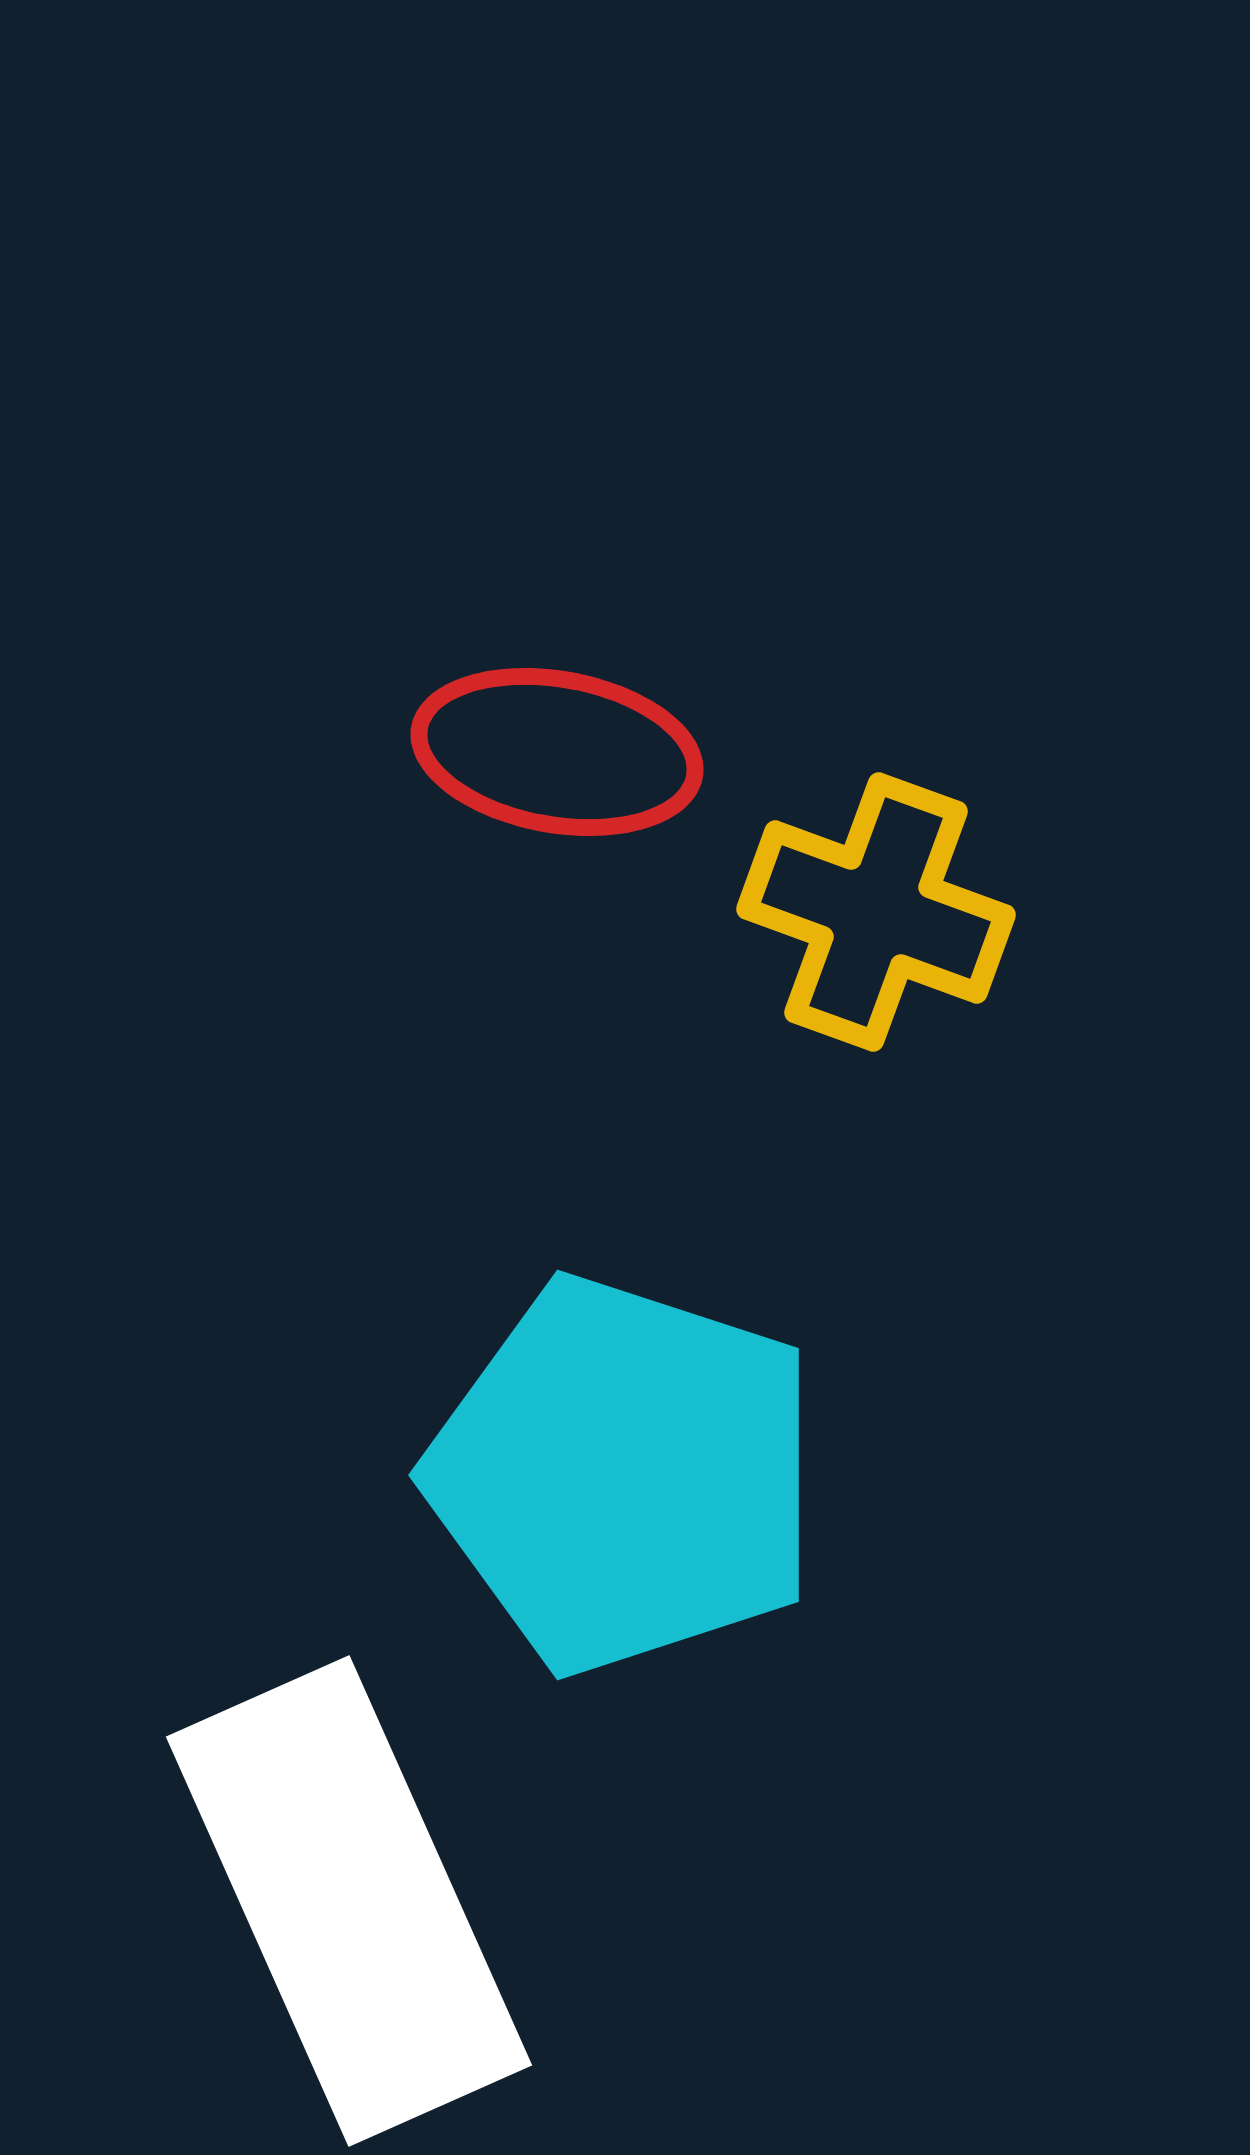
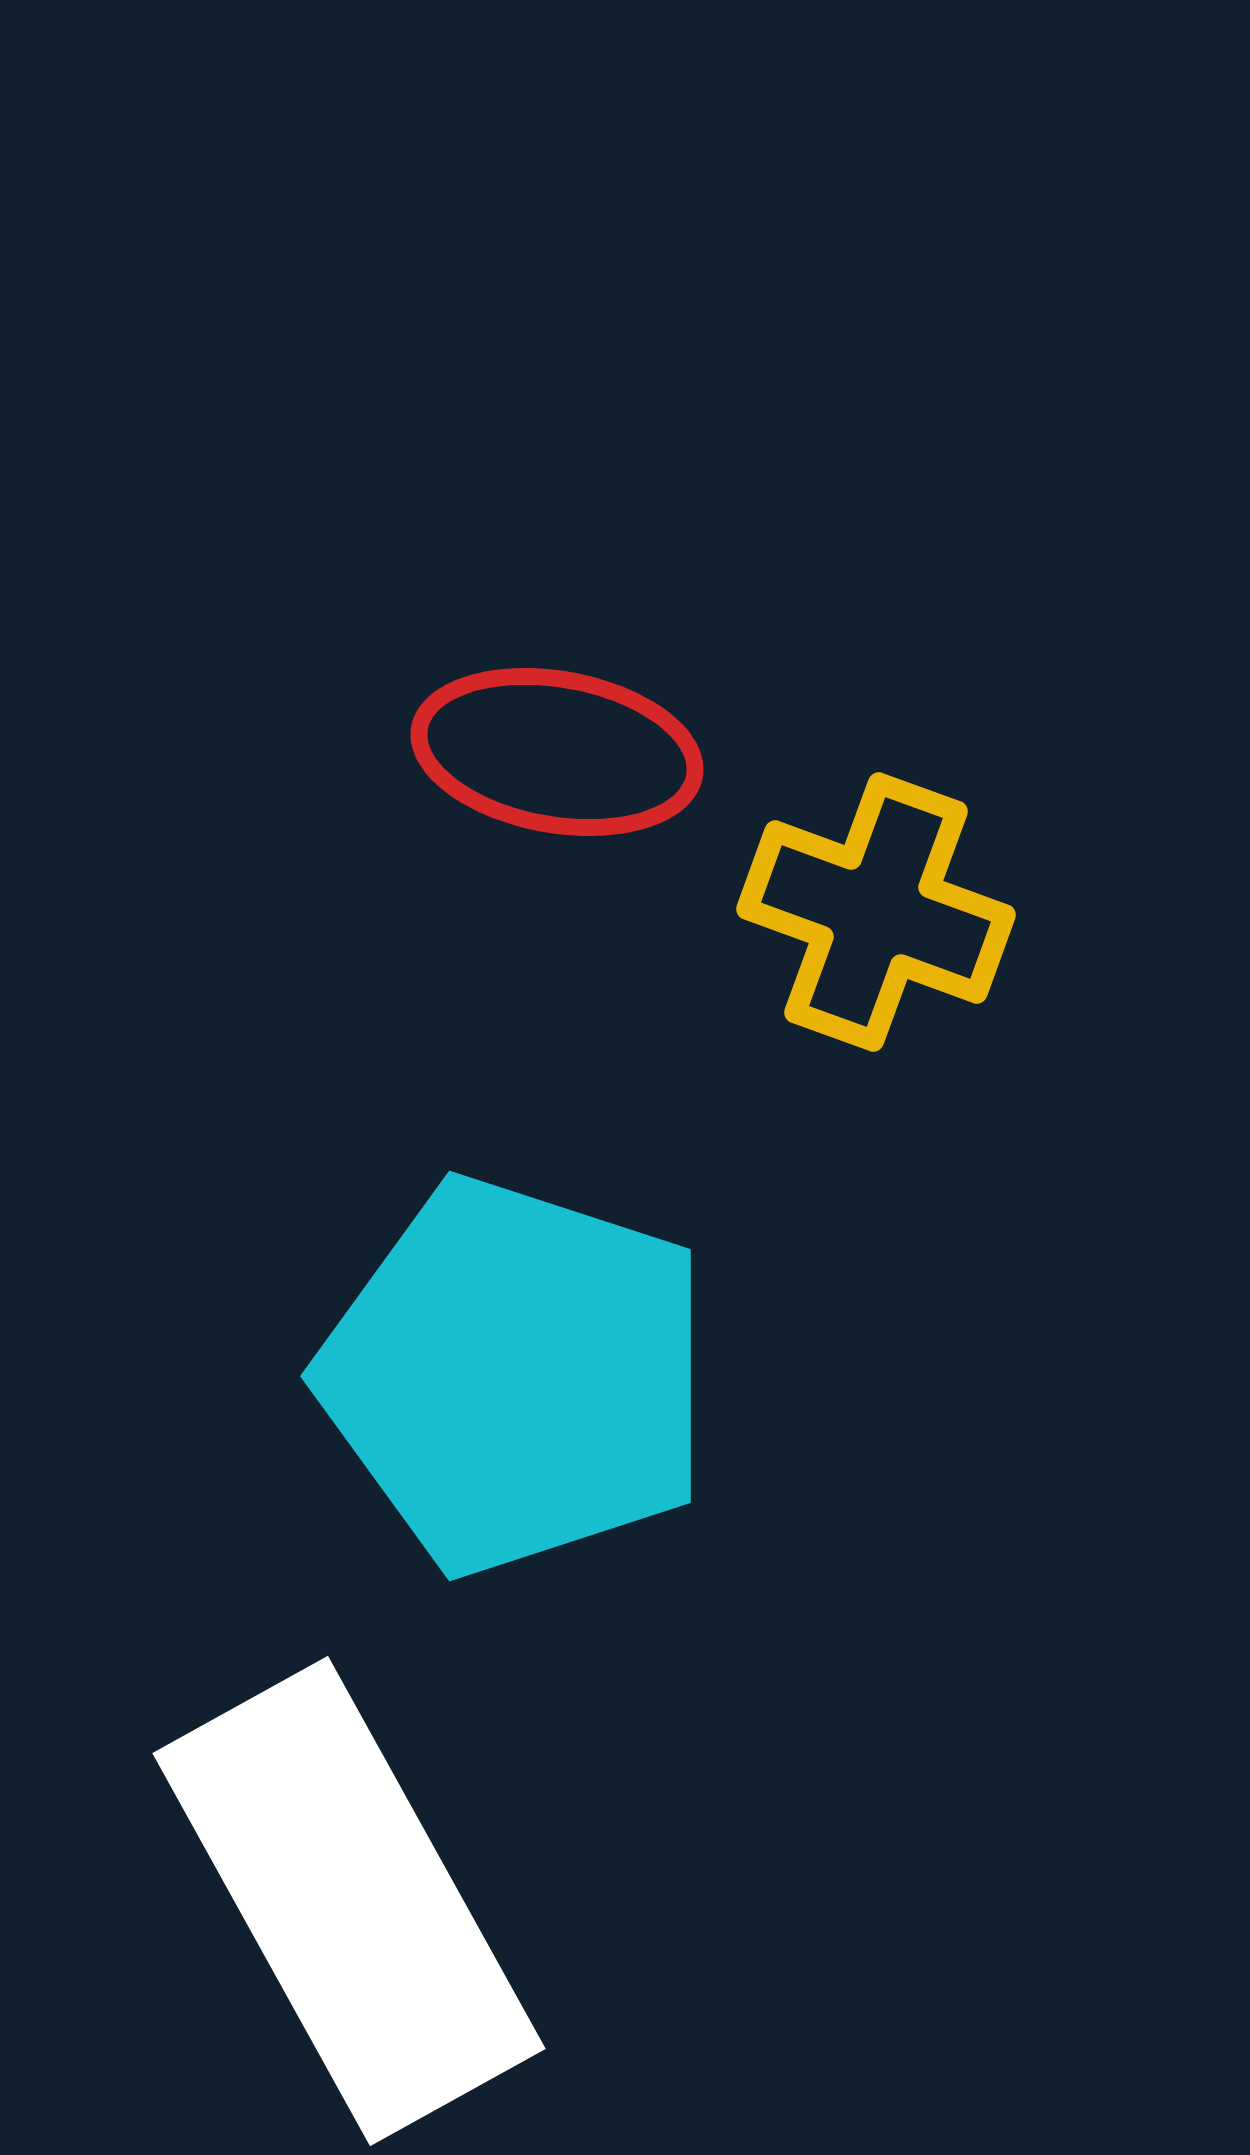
cyan pentagon: moved 108 px left, 99 px up
white rectangle: rotated 5 degrees counterclockwise
